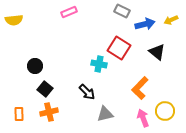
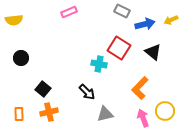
black triangle: moved 4 px left
black circle: moved 14 px left, 8 px up
black square: moved 2 px left
